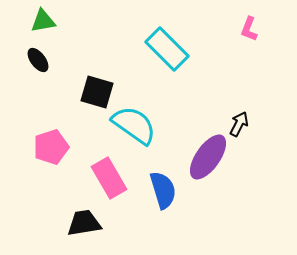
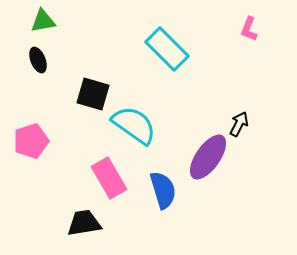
black ellipse: rotated 15 degrees clockwise
black square: moved 4 px left, 2 px down
pink pentagon: moved 20 px left, 6 px up
